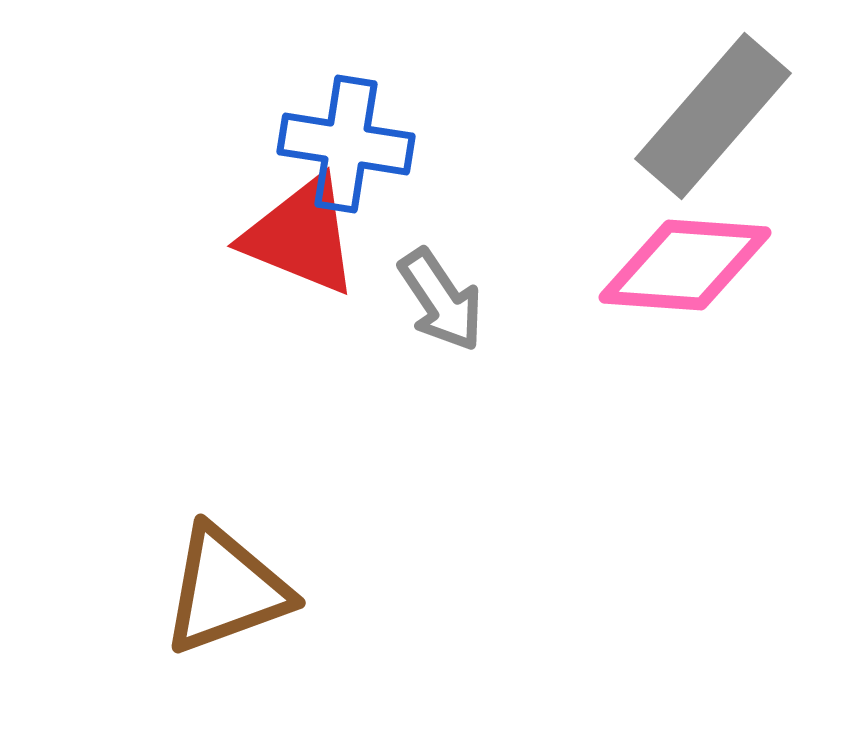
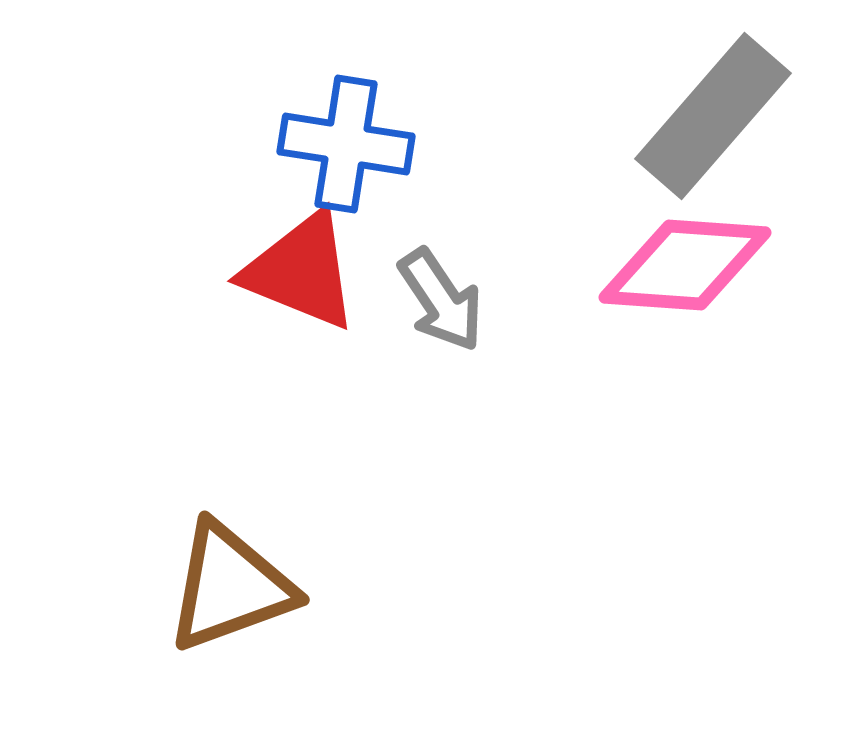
red triangle: moved 35 px down
brown triangle: moved 4 px right, 3 px up
